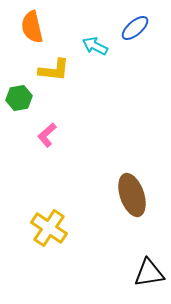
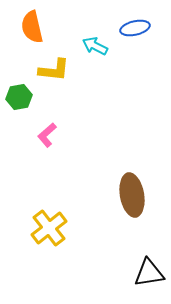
blue ellipse: rotated 28 degrees clockwise
green hexagon: moved 1 px up
brown ellipse: rotated 9 degrees clockwise
yellow cross: rotated 18 degrees clockwise
